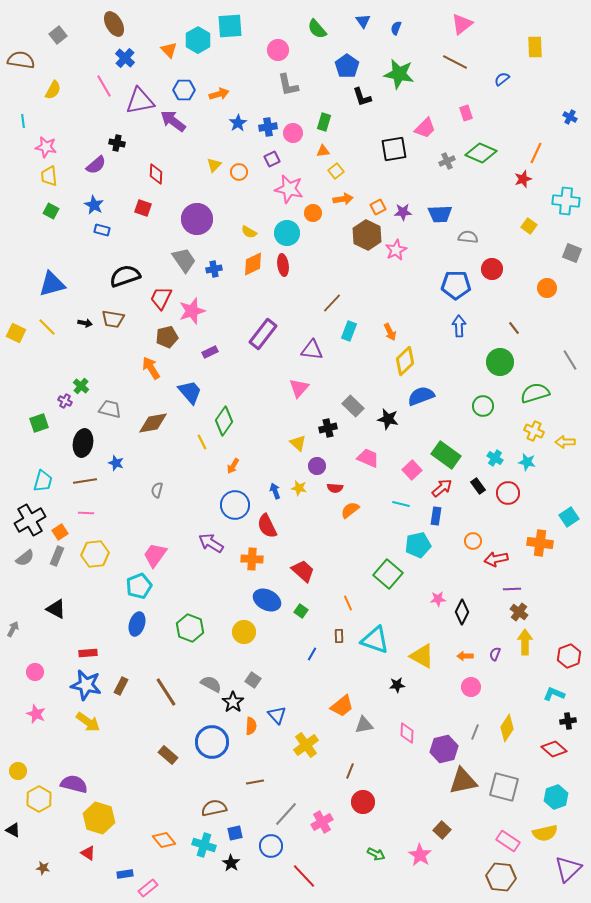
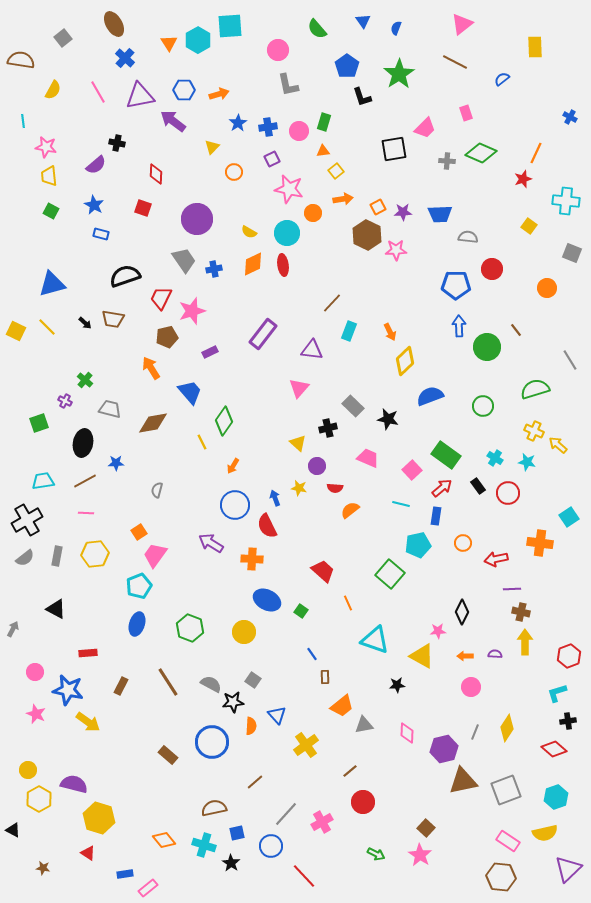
gray square at (58, 35): moved 5 px right, 3 px down
orange triangle at (169, 50): moved 7 px up; rotated 12 degrees clockwise
green star at (399, 74): rotated 28 degrees clockwise
pink line at (104, 86): moved 6 px left, 6 px down
purple triangle at (140, 101): moved 5 px up
pink circle at (293, 133): moved 6 px right, 2 px up
gray cross at (447, 161): rotated 28 degrees clockwise
yellow triangle at (214, 165): moved 2 px left, 18 px up
orange circle at (239, 172): moved 5 px left
blue rectangle at (102, 230): moved 1 px left, 4 px down
pink star at (396, 250): rotated 25 degrees clockwise
black arrow at (85, 323): rotated 32 degrees clockwise
brown line at (514, 328): moved 2 px right, 2 px down
yellow square at (16, 333): moved 2 px up
green circle at (500, 362): moved 13 px left, 15 px up
green cross at (81, 386): moved 4 px right, 6 px up
green semicircle at (535, 393): moved 4 px up
blue semicircle at (421, 396): moved 9 px right
yellow arrow at (565, 442): moved 7 px left, 3 px down; rotated 42 degrees clockwise
blue star at (116, 463): rotated 21 degrees counterclockwise
cyan trapezoid at (43, 481): rotated 115 degrees counterclockwise
brown line at (85, 481): rotated 20 degrees counterclockwise
blue arrow at (275, 491): moved 7 px down
black cross at (30, 520): moved 3 px left
orange square at (60, 532): moved 79 px right
orange circle at (473, 541): moved 10 px left, 2 px down
gray rectangle at (57, 556): rotated 12 degrees counterclockwise
red trapezoid at (303, 571): moved 20 px right
green square at (388, 574): moved 2 px right
pink star at (438, 599): moved 32 px down
brown cross at (519, 612): moved 2 px right; rotated 24 degrees counterclockwise
brown rectangle at (339, 636): moved 14 px left, 41 px down
blue line at (312, 654): rotated 64 degrees counterclockwise
purple semicircle at (495, 654): rotated 72 degrees clockwise
blue star at (86, 685): moved 18 px left, 5 px down
brown line at (166, 692): moved 2 px right, 10 px up
cyan L-shape at (554, 694): moved 3 px right, 1 px up; rotated 40 degrees counterclockwise
black star at (233, 702): rotated 30 degrees clockwise
yellow circle at (18, 771): moved 10 px right, 1 px up
brown line at (350, 771): rotated 28 degrees clockwise
brown line at (255, 782): rotated 30 degrees counterclockwise
gray square at (504, 787): moved 2 px right, 3 px down; rotated 36 degrees counterclockwise
brown square at (442, 830): moved 16 px left, 2 px up
blue square at (235, 833): moved 2 px right
